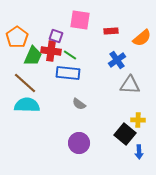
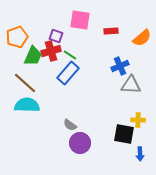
orange pentagon: rotated 15 degrees clockwise
red cross: rotated 24 degrees counterclockwise
blue cross: moved 3 px right, 6 px down; rotated 12 degrees clockwise
blue rectangle: rotated 55 degrees counterclockwise
gray triangle: moved 1 px right
gray semicircle: moved 9 px left, 21 px down
black square: moved 1 px left; rotated 30 degrees counterclockwise
purple circle: moved 1 px right
blue arrow: moved 1 px right, 2 px down
